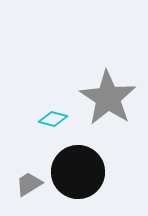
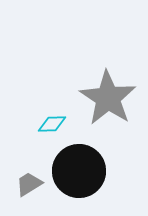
cyan diamond: moved 1 px left, 5 px down; rotated 16 degrees counterclockwise
black circle: moved 1 px right, 1 px up
